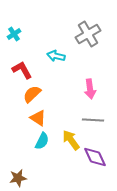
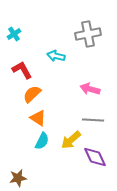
gray cross: rotated 20 degrees clockwise
pink arrow: rotated 114 degrees clockwise
yellow arrow: rotated 95 degrees counterclockwise
